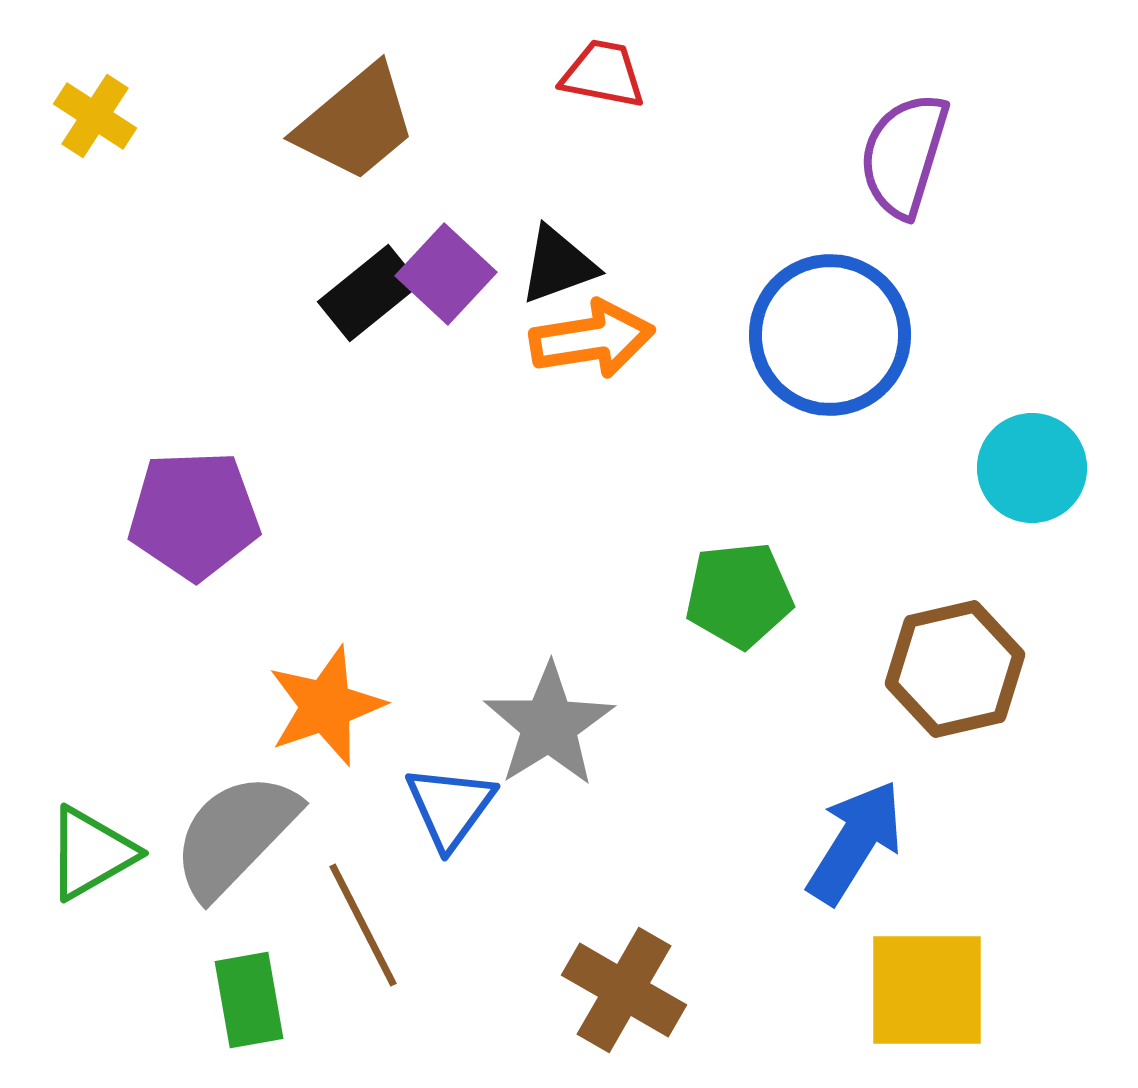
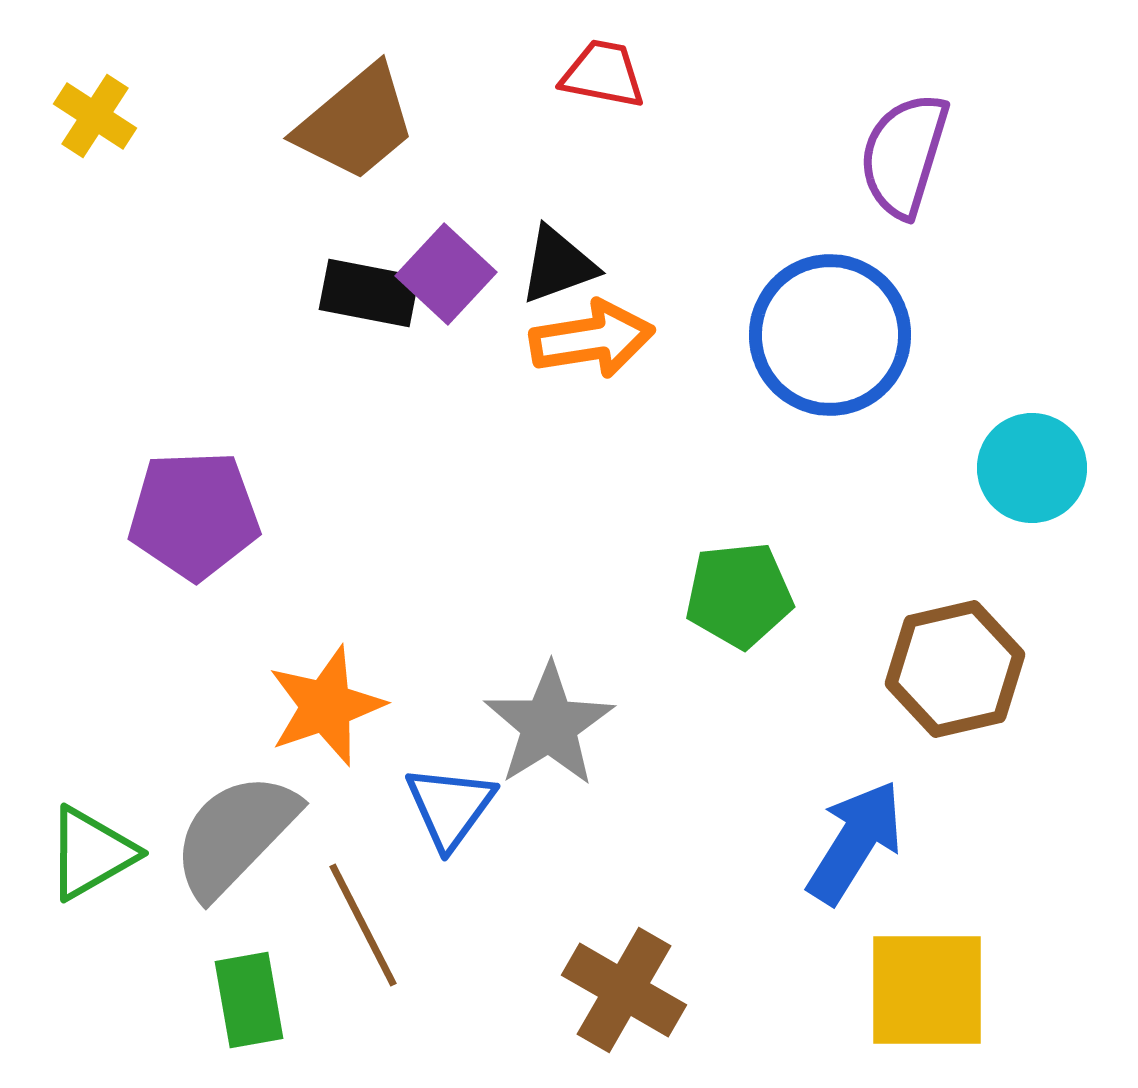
black rectangle: rotated 50 degrees clockwise
